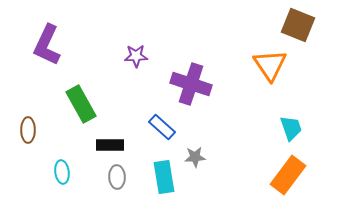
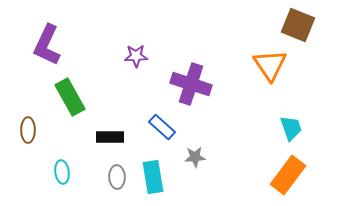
green rectangle: moved 11 px left, 7 px up
black rectangle: moved 8 px up
cyan rectangle: moved 11 px left
